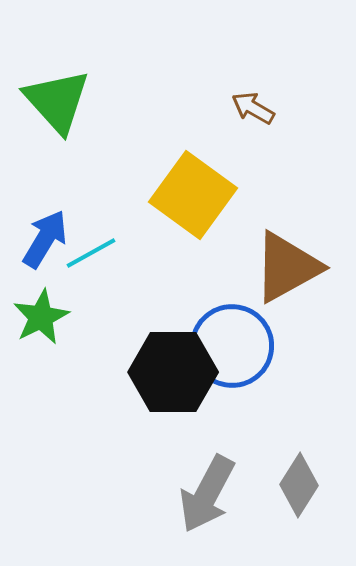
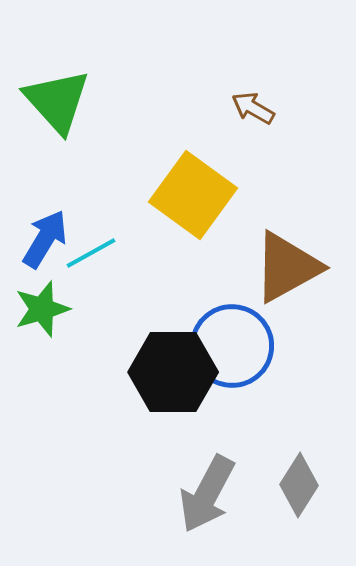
green star: moved 1 px right, 8 px up; rotated 10 degrees clockwise
